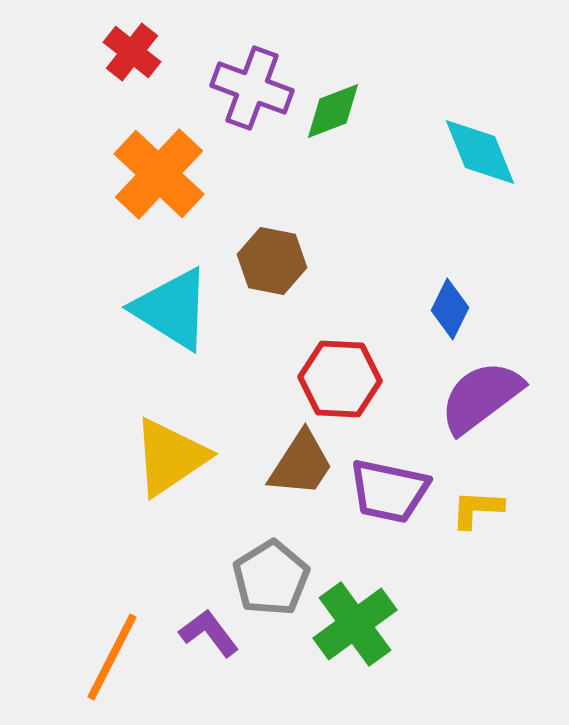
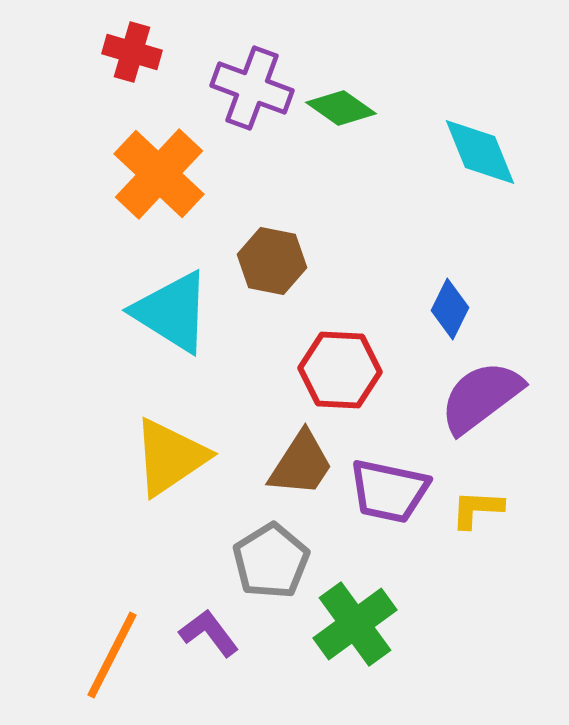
red cross: rotated 22 degrees counterclockwise
green diamond: moved 8 px right, 3 px up; rotated 56 degrees clockwise
cyan triangle: moved 3 px down
red hexagon: moved 9 px up
gray pentagon: moved 17 px up
orange line: moved 2 px up
